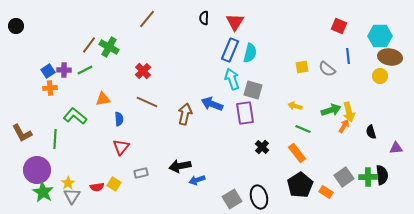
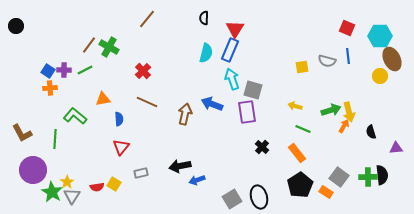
red triangle at (235, 22): moved 7 px down
red square at (339, 26): moved 8 px right, 2 px down
cyan semicircle at (250, 53): moved 44 px left
brown ellipse at (390, 57): moved 2 px right, 2 px down; rotated 55 degrees clockwise
gray semicircle at (327, 69): moved 8 px up; rotated 24 degrees counterclockwise
blue square at (48, 71): rotated 24 degrees counterclockwise
purple rectangle at (245, 113): moved 2 px right, 1 px up
purple circle at (37, 170): moved 4 px left
gray square at (344, 177): moved 5 px left; rotated 18 degrees counterclockwise
yellow star at (68, 183): moved 1 px left, 1 px up
green star at (43, 192): moved 9 px right
